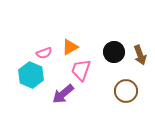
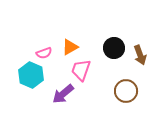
black circle: moved 4 px up
